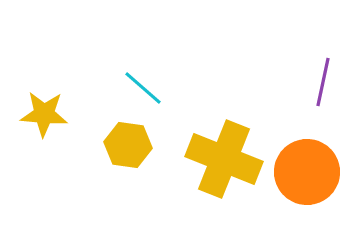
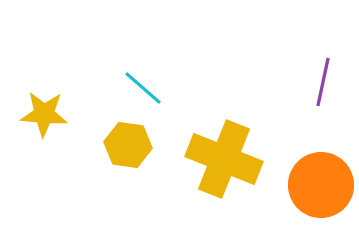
orange circle: moved 14 px right, 13 px down
